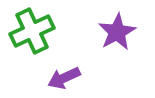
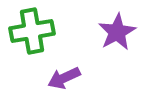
green cross: rotated 15 degrees clockwise
